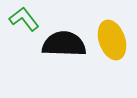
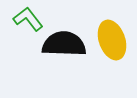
green L-shape: moved 4 px right
